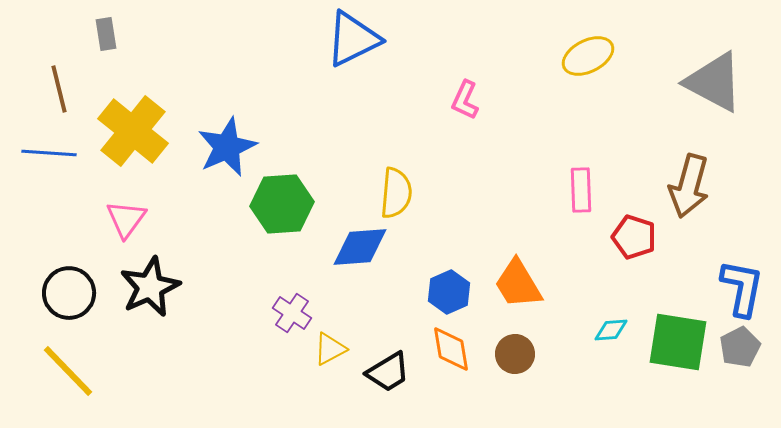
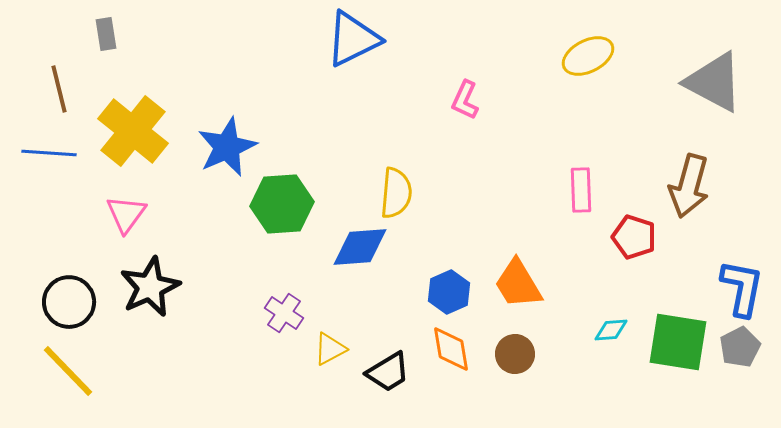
pink triangle: moved 5 px up
black circle: moved 9 px down
purple cross: moved 8 px left
